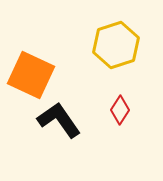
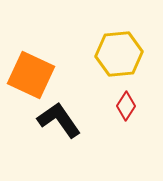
yellow hexagon: moved 3 px right, 9 px down; rotated 12 degrees clockwise
red diamond: moved 6 px right, 4 px up
